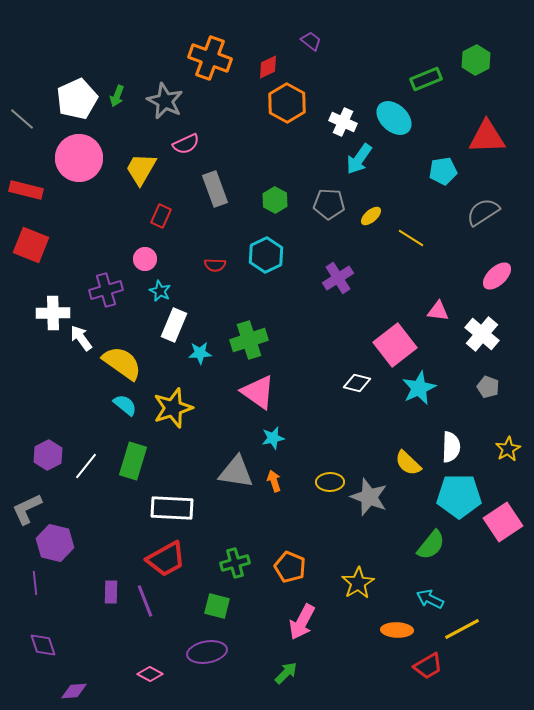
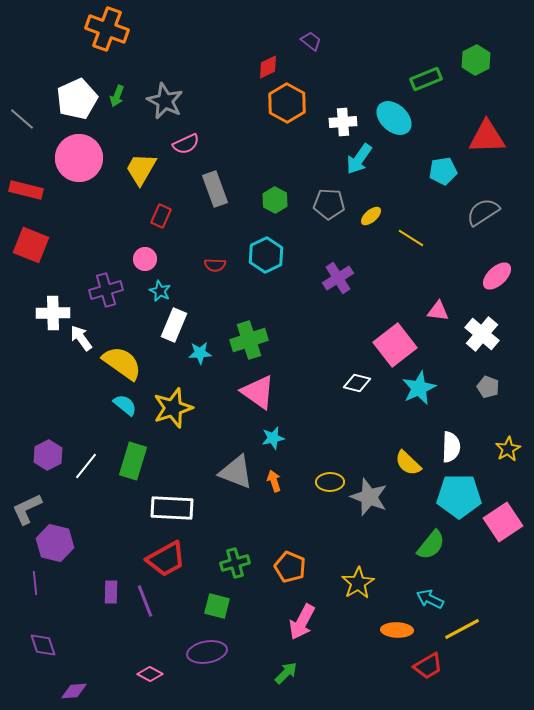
orange cross at (210, 58): moved 103 px left, 29 px up
white cross at (343, 122): rotated 28 degrees counterclockwise
gray triangle at (236, 472): rotated 12 degrees clockwise
